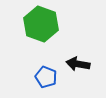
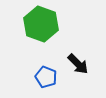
black arrow: rotated 145 degrees counterclockwise
